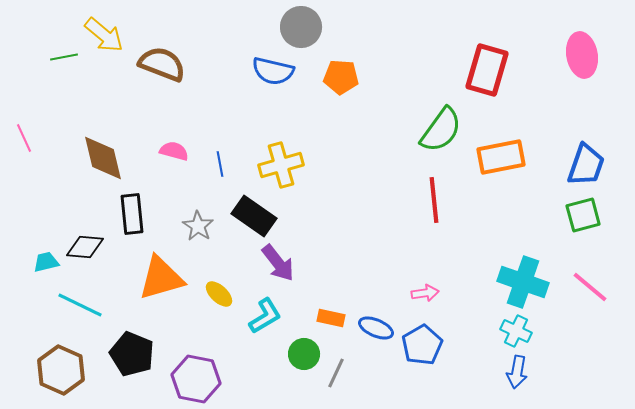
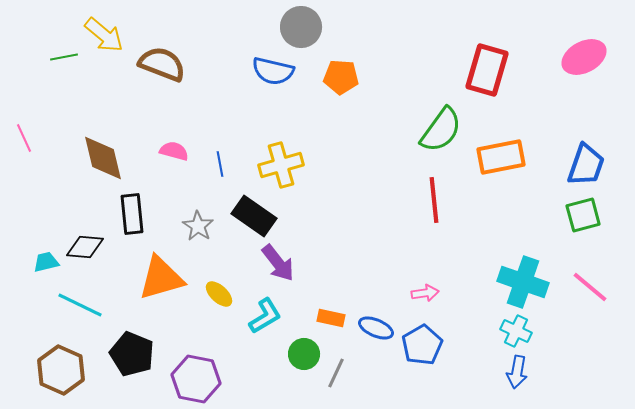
pink ellipse at (582, 55): moved 2 px right, 2 px down; rotated 72 degrees clockwise
